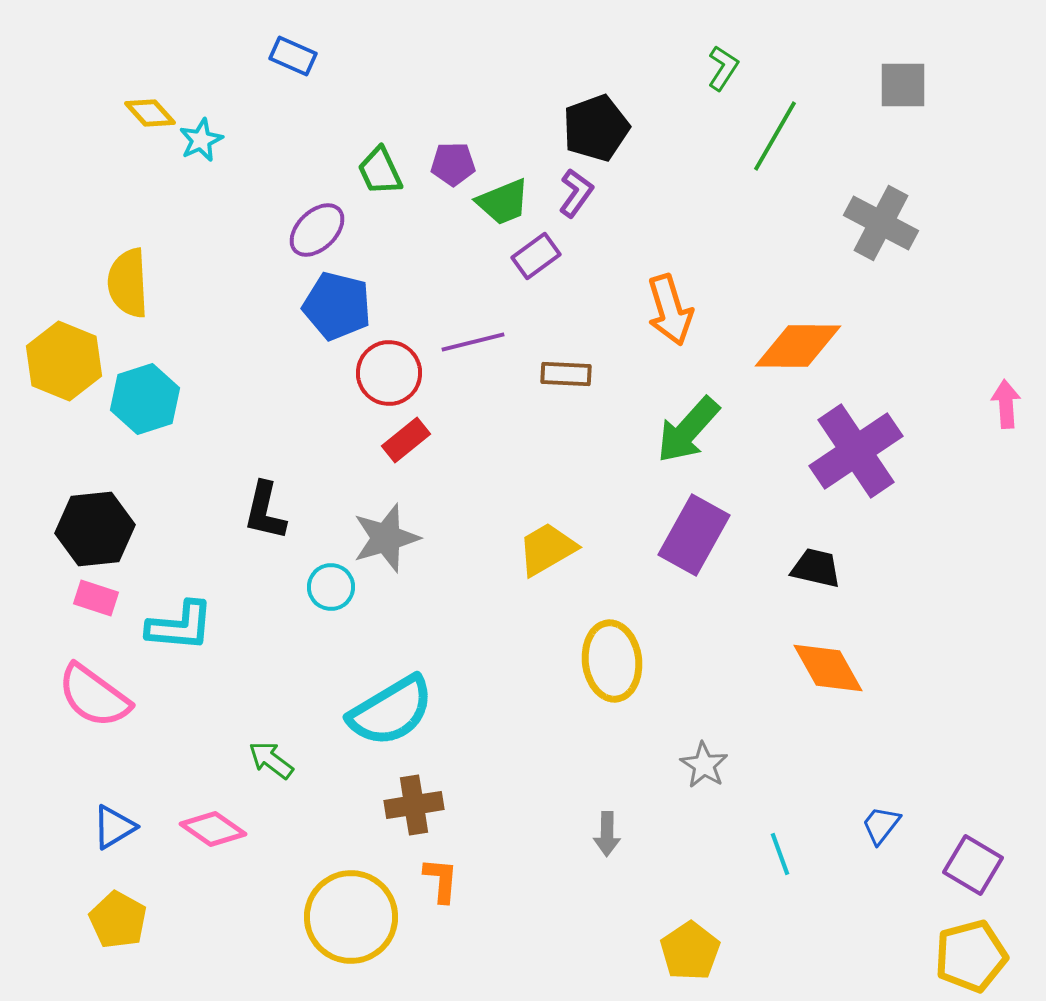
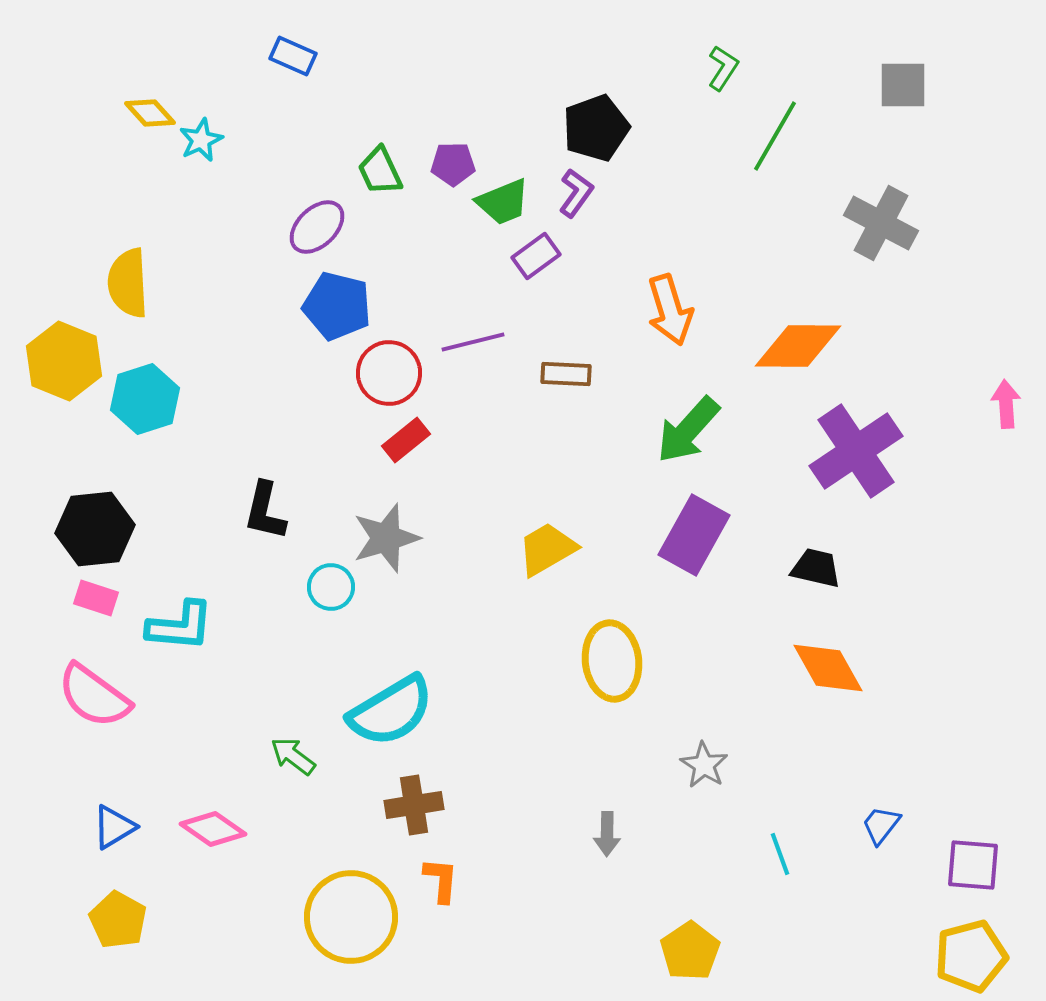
purple ellipse at (317, 230): moved 3 px up
green arrow at (271, 760): moved 22 px right, 4 px up
purple square at (973, 865): rotated 26 degrees counterclockwise
